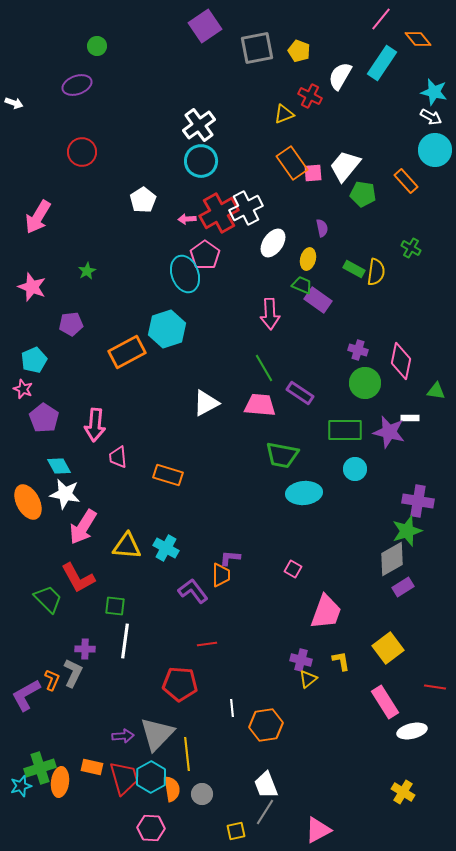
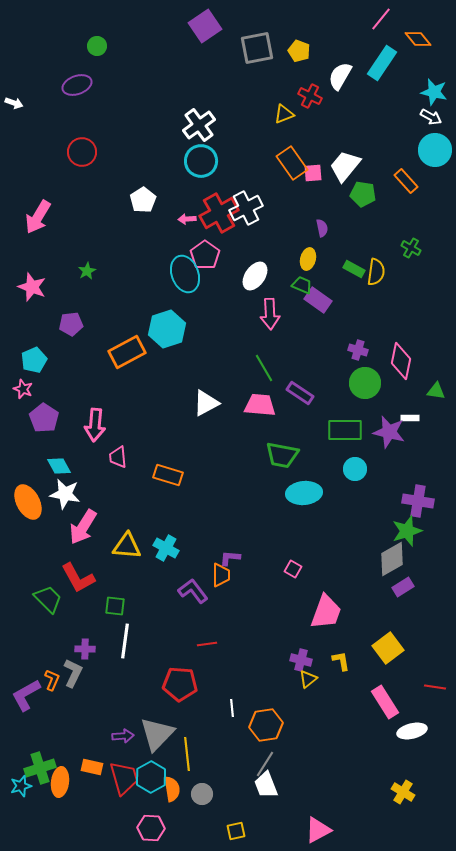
white ellipse at (273, 243): moved 18 px left, 33 px down
gray line at (265, 812): moved 48 px up
